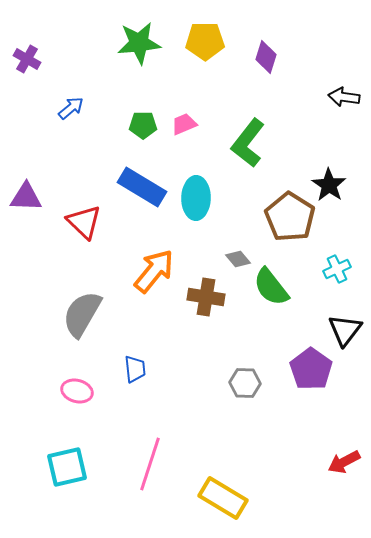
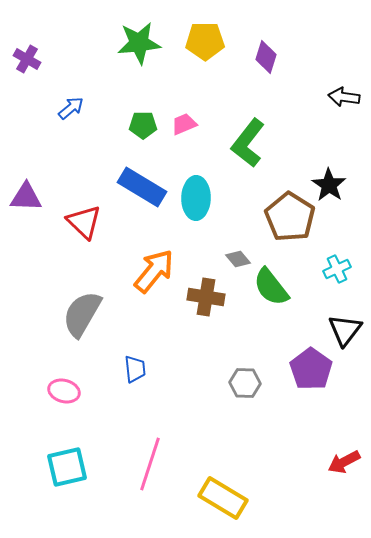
pink ellipse: moved 13 px left
